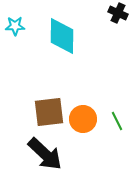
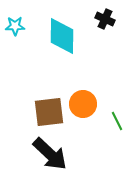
black cross: moved 13 px left, 6 px down
orange circle: moved 15 px up
black arrow: moved 5 px right
